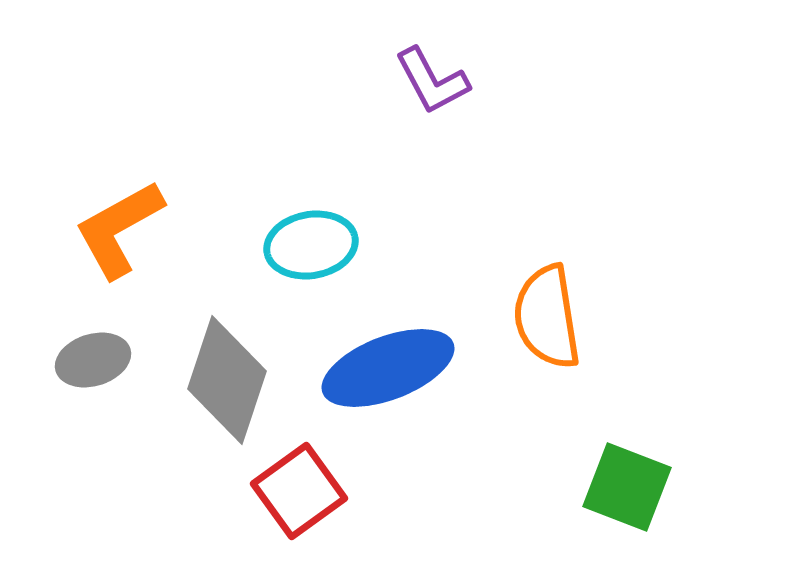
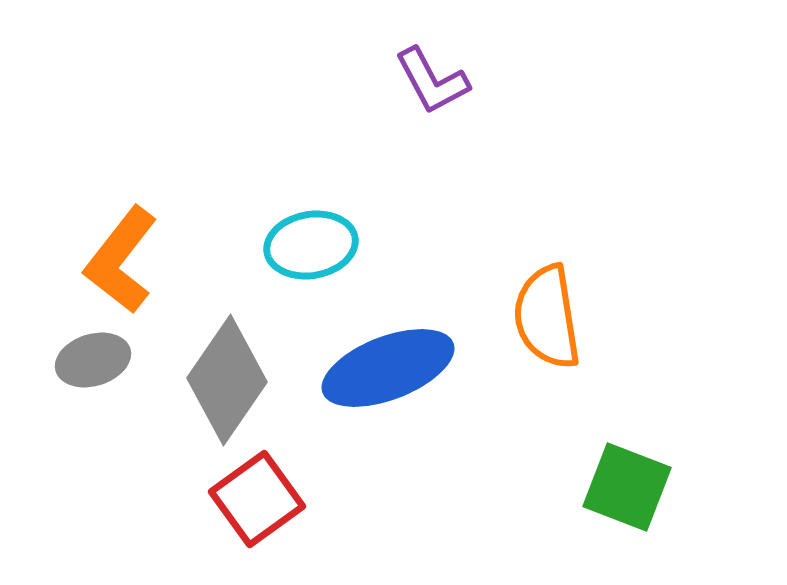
orange L-shape: moved 2 px right, 31 px down; rotated 23 degrees counterclockwise
gray diamond: rotated 16 degrees clockwise
red square: moved 42 px left, 8 px down
